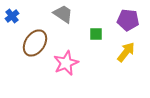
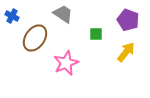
blue cross: rotated 24 degrees counterclockwise
purple pentagon: rotated 15 degrees clockwise
brown ellipse: moved 5 px up
